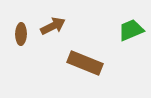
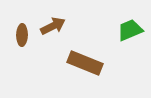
green trapezoid: moved 1 px left
brown ellipse: moved 1 px right, 1 px down
